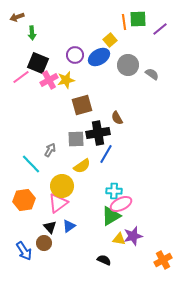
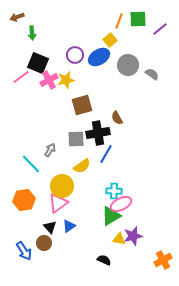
orange line: moved 5 px left, 1 px up; rotated 28 degrees clockwise
